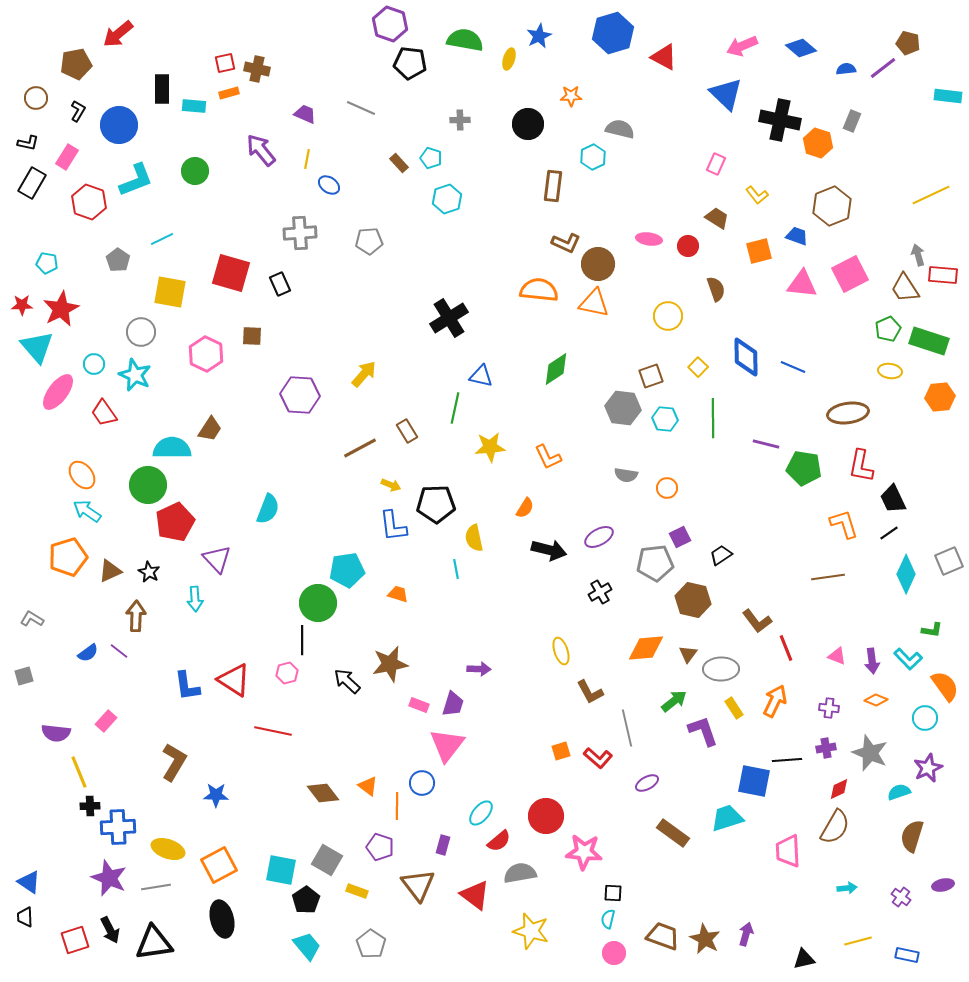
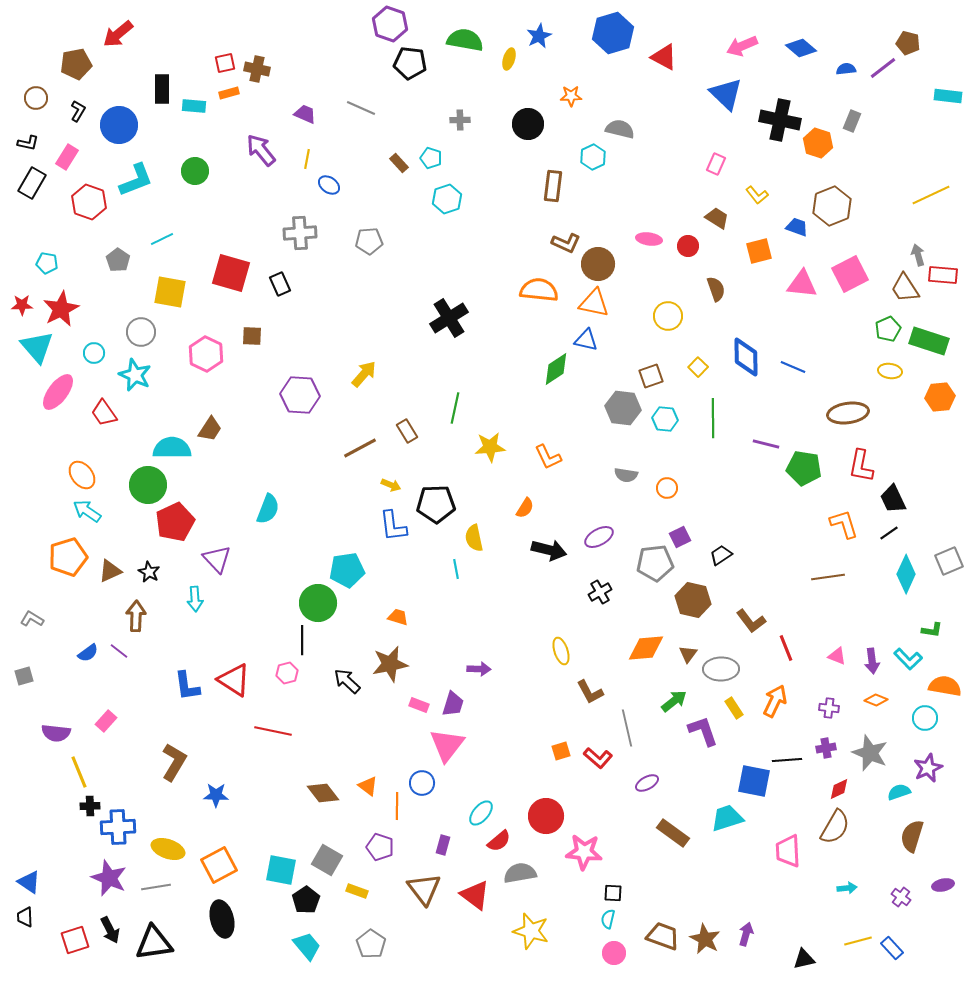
blue trapezoid at (797, 236): moved 9 px up
cyan circle at (94, 364): moved 11 px up
blue triangle at (481, 376): moved 105 px right, 36 px up
orange trapezoid at (398, 594): moved 23 px down
brown L-shape at (757, 621): moved 6 px left
orange semicircle at (945, 686): rotated 44 degrees counterclockwise
brown triangle at (418, 885): moved 6 px right, 4 px down
blue rectangle at (907, 955): moved 15 px left, 7 px up; rotated 35 degrees clockwise
